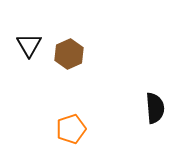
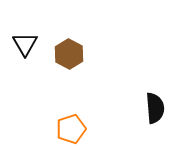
black triangle: moved 4 px left, 1 px up
brown hexagon: rotated 8 degrees counterclockwise
